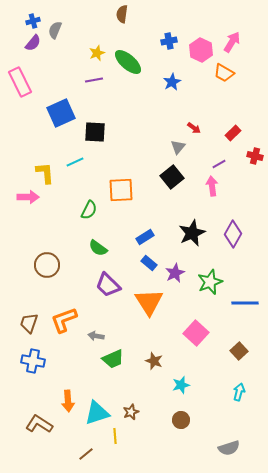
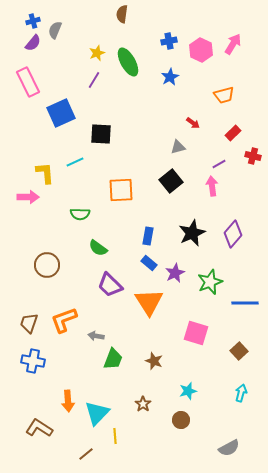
pink arrow at (232, 42): moved 1 px right, 2 px down
green ellipse at (128, 62): rotated 20 degrees clockwise
orange trapezoid at (224, 73): moved 22 px down; rotated 45 degrees counterclockwise
purple line at (94, 80): rotated 48 degrees counterclockwise
pink rectangle at (20, 82): moved 8 px right
blue star at (172, 82): moved 2 px left, 5 px up
red arrow at (194, 128): moved 1 px left, 5 px up
black square at (95, 132): moved 6 px right, 2 px down
gray triangle at (178, 147): rotated 35 degrees clockwise
red cross at (255, 156): moved 2 px left
black square at (172, 177): moved 1 px left, 4 px down
green semicircle at (89, 210): moved 9 px left, 4 px down; rotated 66 degrees clockwise
purple diamond at (233, 234): rotated 12 degrees clockwise
blue rectangle at (145, 237): moved 3 px right, 1 px up; rotated 48 degrees counterclockwise
purple trapezoid at (108, 285): moved 2 px right
pink square at (196, 333): rotated 25 degrees counterclockwise
green trapezoid at (113, 359): rotated 45 degrees counterclockwise
cyan star at (181, 385): moved 7 px right, 6 px down
cyan arrow at (239, 392): moved 2 px right, 1 px down
brown star at (131, 412): moved 12 px right, 8 px up; rotated 14 degrees counterclockwise
cyan triangle at (97, 413): rotated 28 degrees counterclockwise
brown L-shape at (39, 424): moved 4 px down
gray semicircle at (229, 448): rotated 10 degrees counterclockwise
